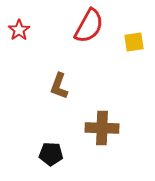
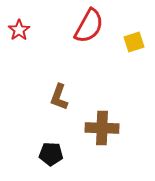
yellow square: rotated 10 degrees counterclockwise
brown L-shape: moved 11 px down
